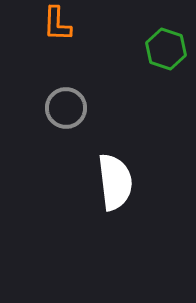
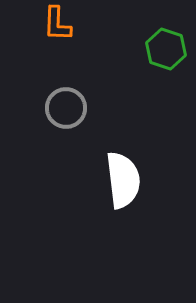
white semicircle: moved 8 px right, 2 px up
